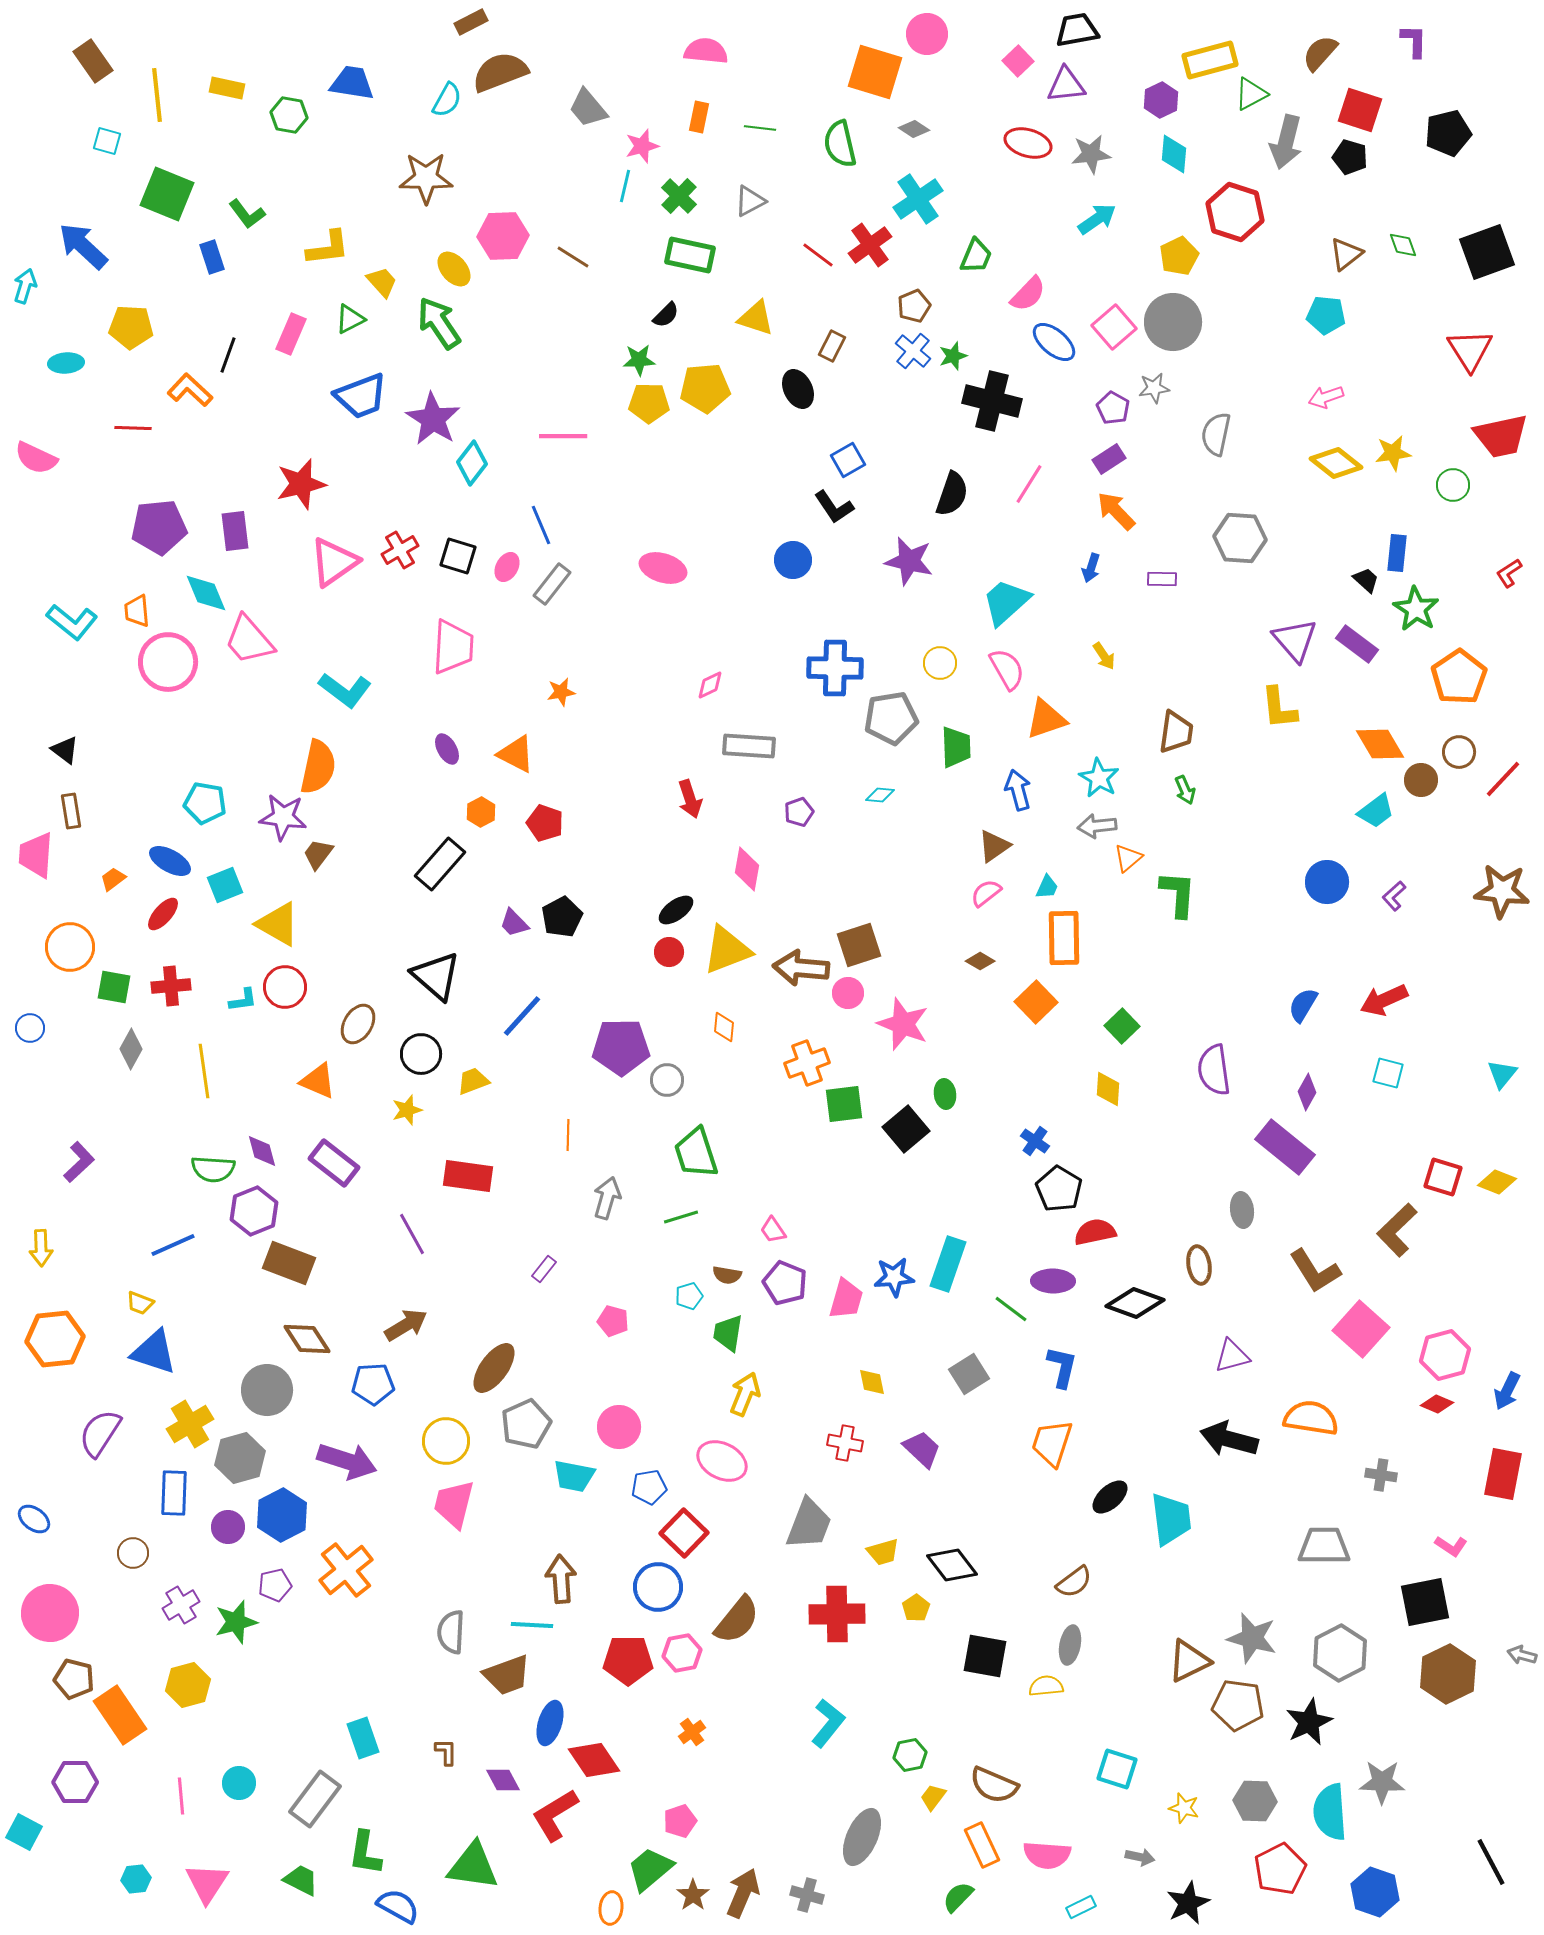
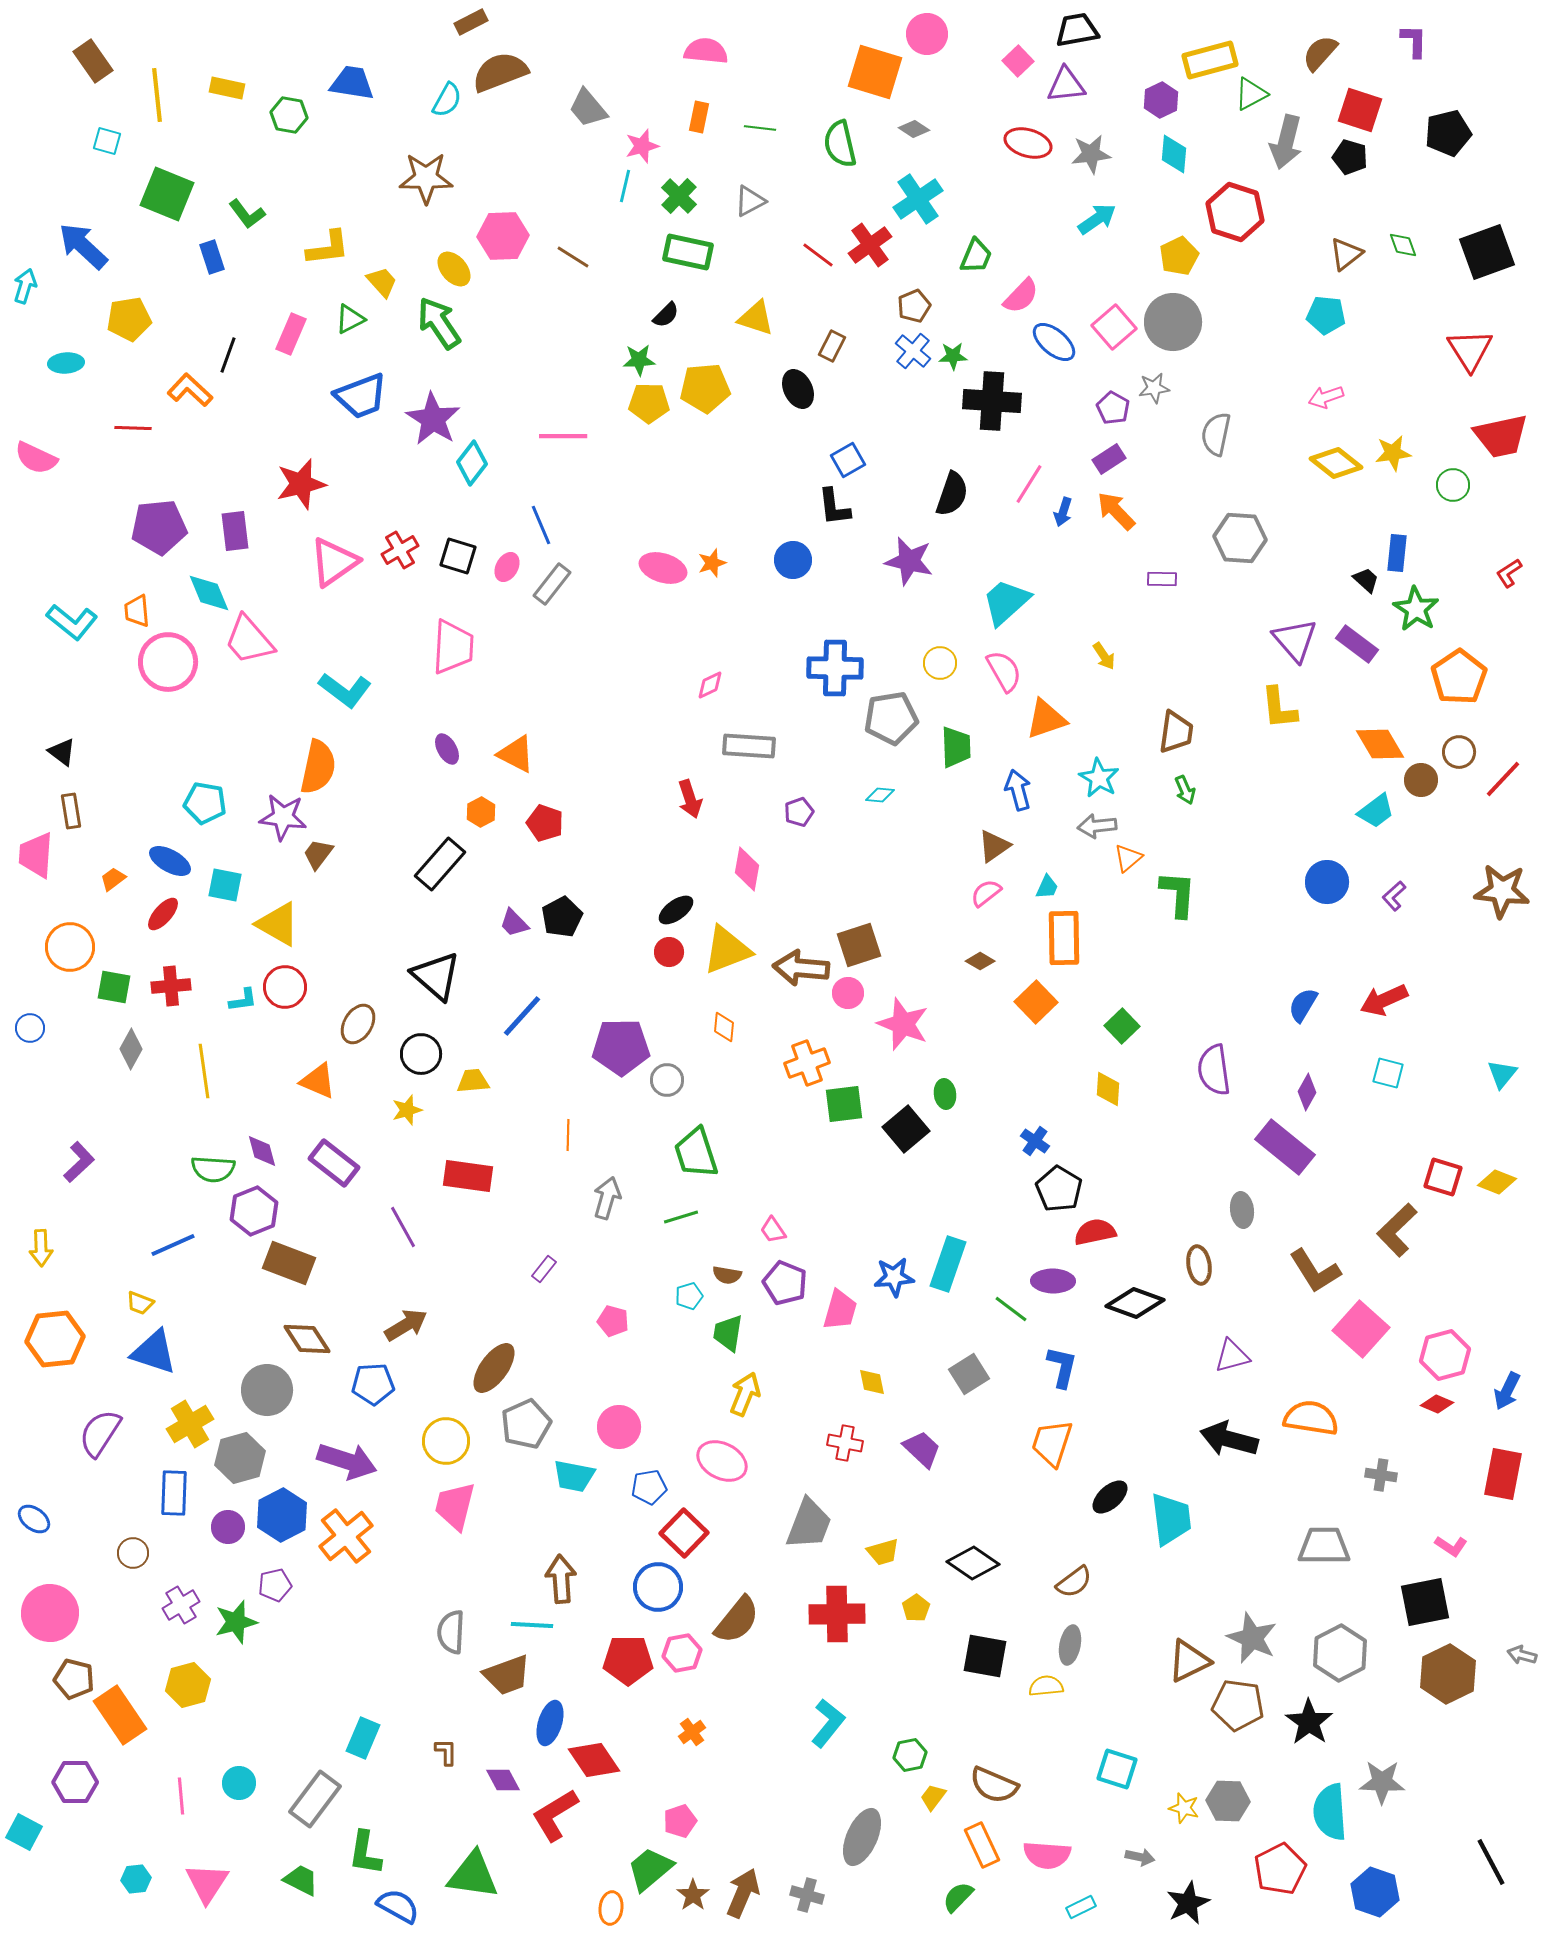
green rectangle at (690, 255): moved 2 px left, 3 px up
pink semicircle at (1028, 294): moved 7 px left, 2 px down
yellow pentagon at (131, 327): moved 2 px left, 8 px up; rotated 12 degrees counterclockwise
green star at (953, 356): rotated 16 degrees clockwise
black cross at (992, 401): rotated 10 degrees counterclockwise
black L-shape at (834, 507): rotated 27 degrees clockwise
blue arrow at (1091, 568): moved 28 px left, 56 px up
cyan diamond at (206, 593): moved 3 px right
pink semicircle at (1007, 669): moved 3 px left, 2 px down
orange star at (561, 692): moved 151 px right, 129 px up; rotated 8 degrees counterclockwise
black triangle at (65, 750): moved 3 px left, 2 px down
cyan square at (225, 885): rotated 33 degrees clockwise
yellow trapezoid at (473, 1081): rotated 16 degrees clockwise
purple line at (412, 1234): moved 9 px left, 7 px up
pink trapezoid at (846, 1299): moved 6 px left, 11 px down
pink trapezoid at (454, 1504): moved 1 px right, 2 px down
black diamond at (952, 1565): moved 21 px right, 2 px up; rotated 18 degrees counterclockwise
orange cross at (346, 1570): moved 34 px up
gray star at (1252, 1638): rotated 9 degrees clockwise
black star at (1309, 1722): rotated 12 degrees counterclockwise
cyan rectangle at (363, 1738): rotated 42 degrees clockwise
gray hexagon at (1255, 1801): moved 27 px left
green triangle at (473, 1866): moved 9 px down
